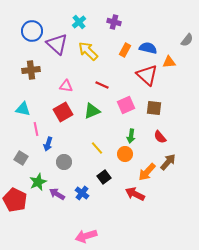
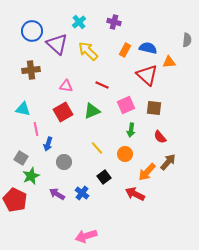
gray semicircle: rotated 32 degrees counterclockwise
green arrow: moved 6 px up
green star: moved 7 px left, 6 px up
